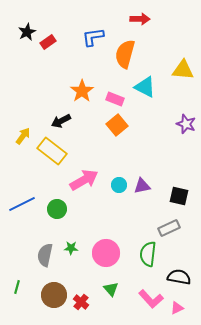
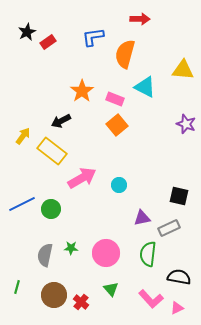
pink arrow: moved 2 px left, 2 px up
purple triangle: moved 32 px down
green circle: moved 6 px left
